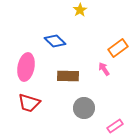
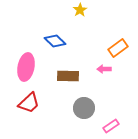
pink arrow: rotated 56 degrees counterclockwise
red trapezoid: rotated 60 degrees counterclockwise
pink rectangle: moved 4 px left
